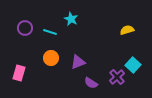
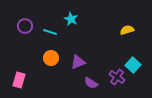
purple circle: moved 2 px up
pink rectangle: moved 7 px down
purple cross: rotated 14 degrees counterclockwise
